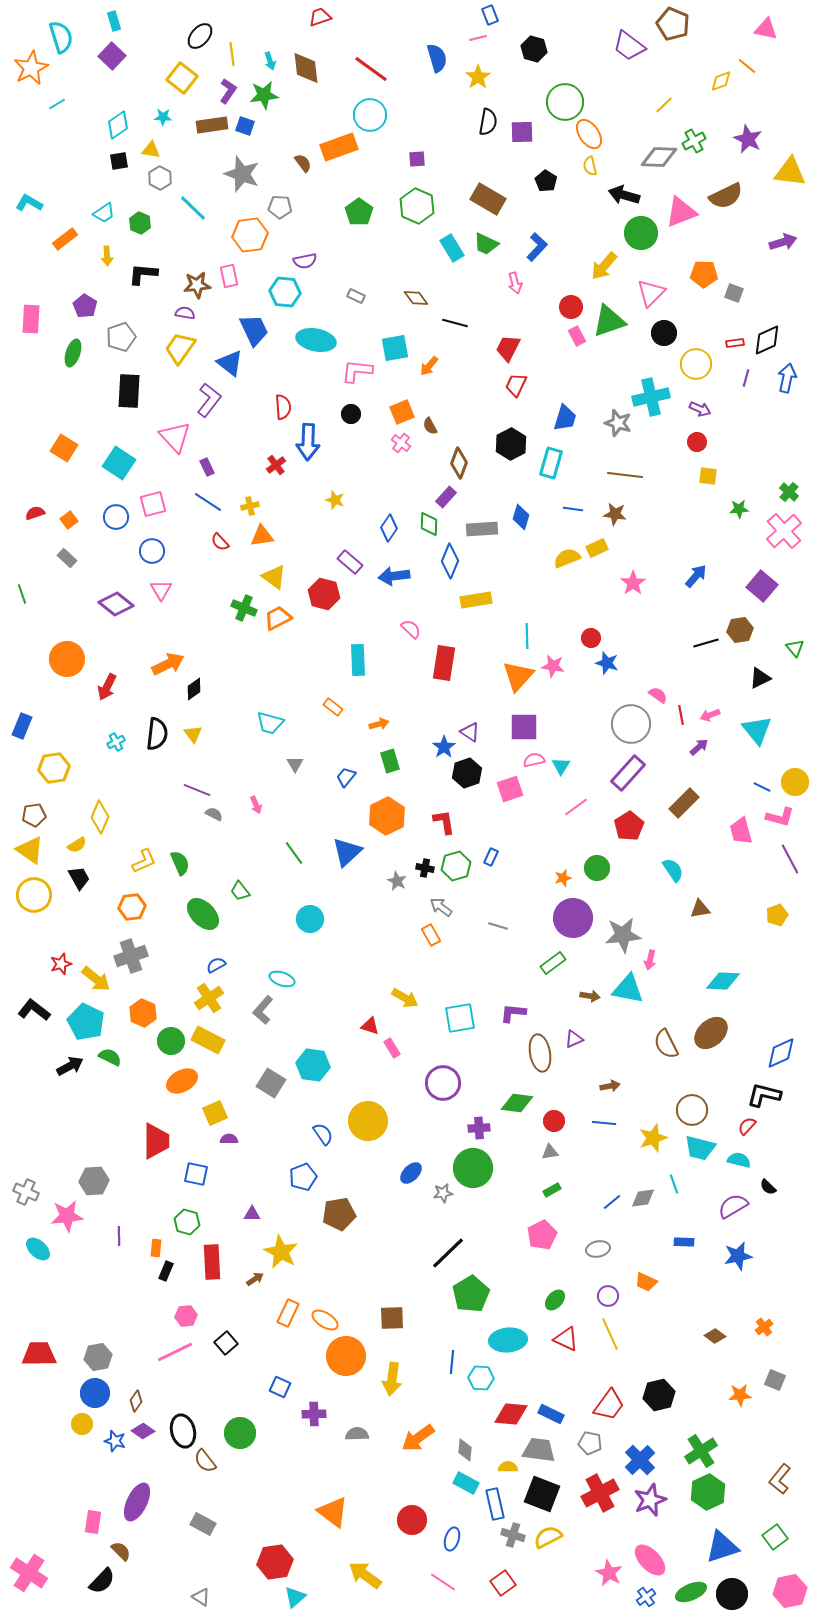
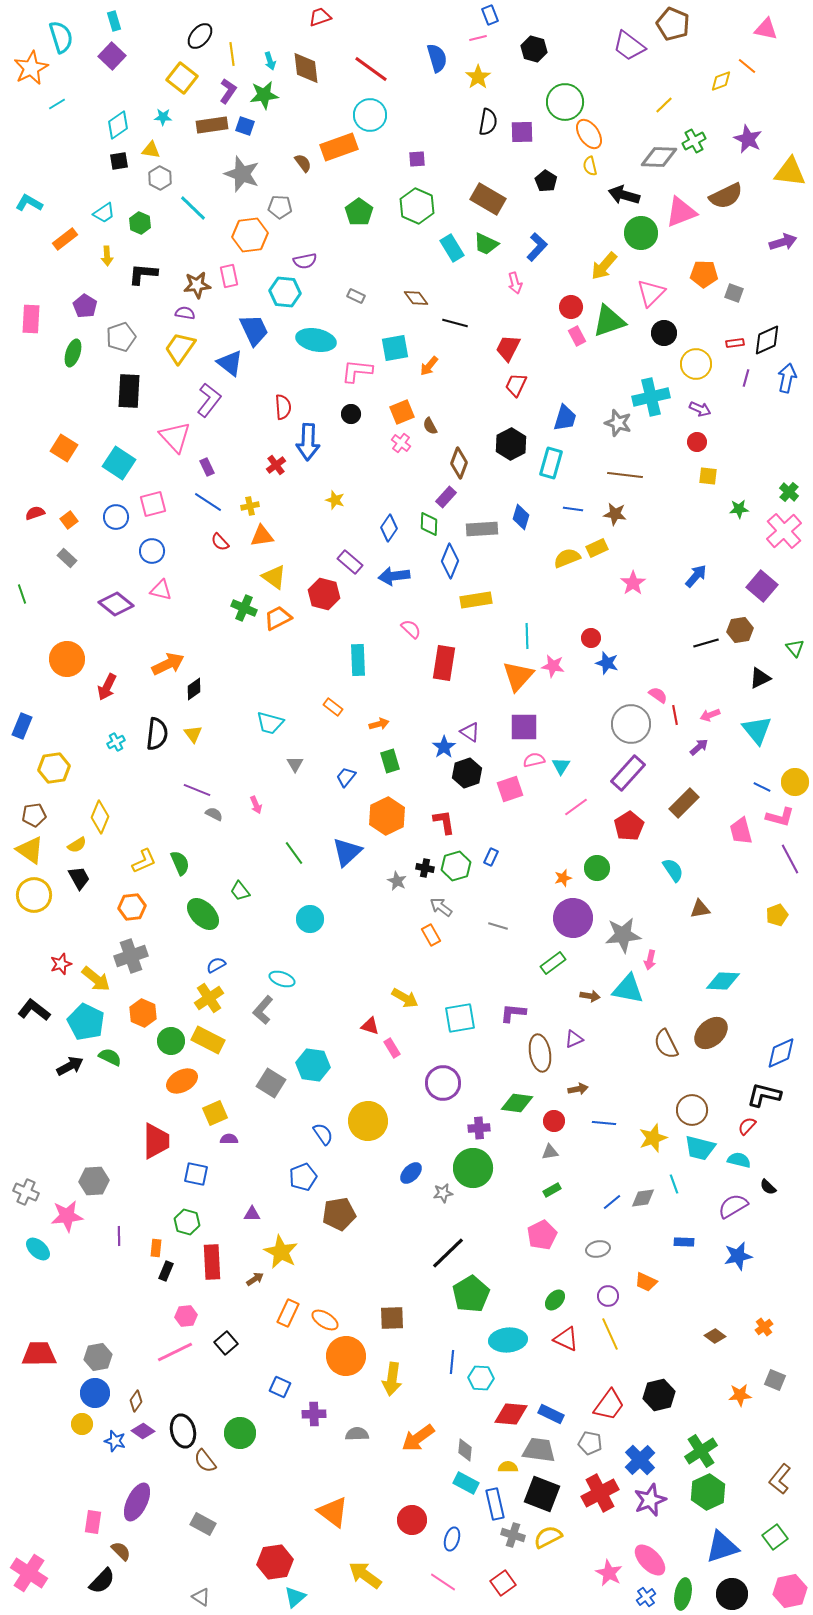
pink triangle at (161, 590): rotated 45 degrees counterclockwise
red line at (681, 715): moved 6 px left
brown arrow at (610, 1086): moved 32 px left, 3 px down
green ellipse at (691, 1592): moved 8 px left, 2 px down; rotated 56 degrees counterclockwise
